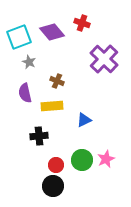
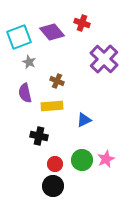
black cross: rotated 18 degrees clockwise
red circle: moved 1 px left, 1 px up
